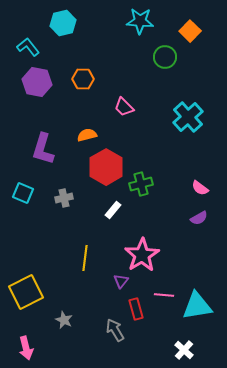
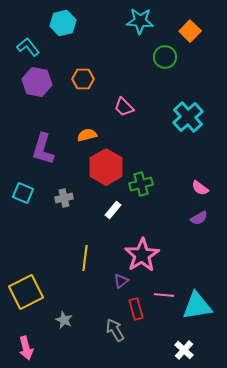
purple triangle: rotated 14 degrees clockwise
